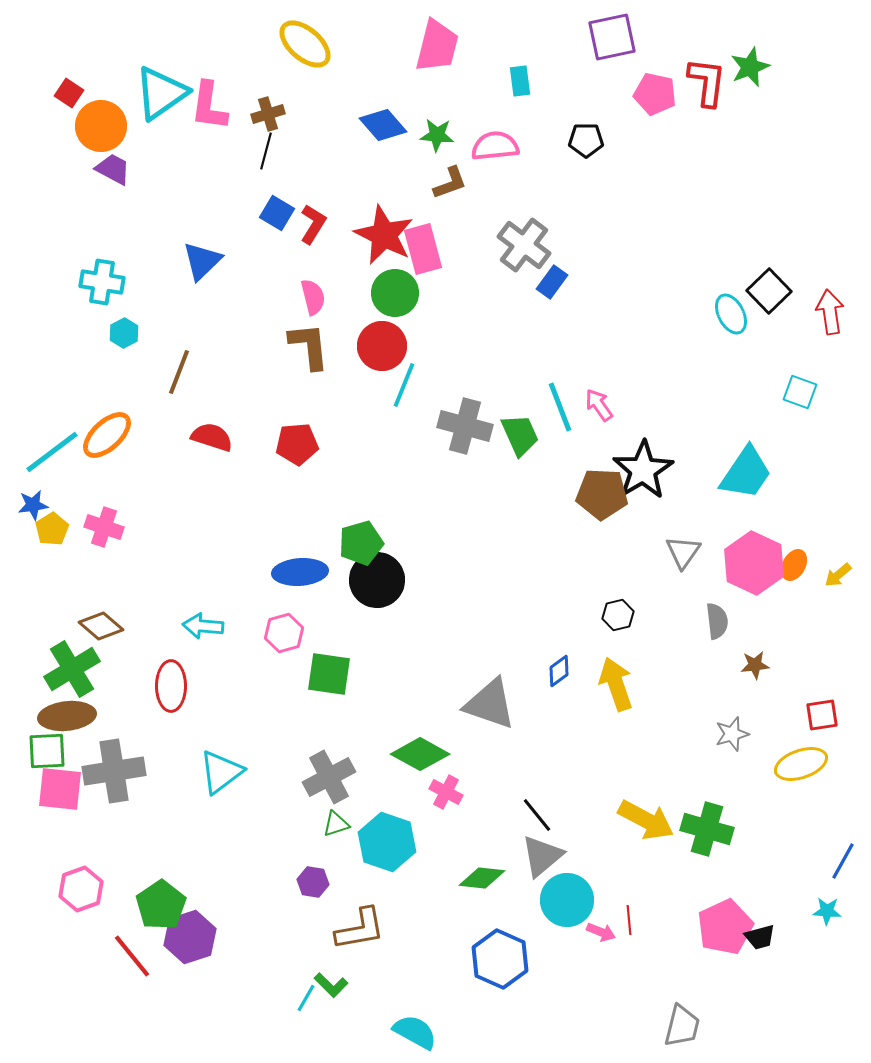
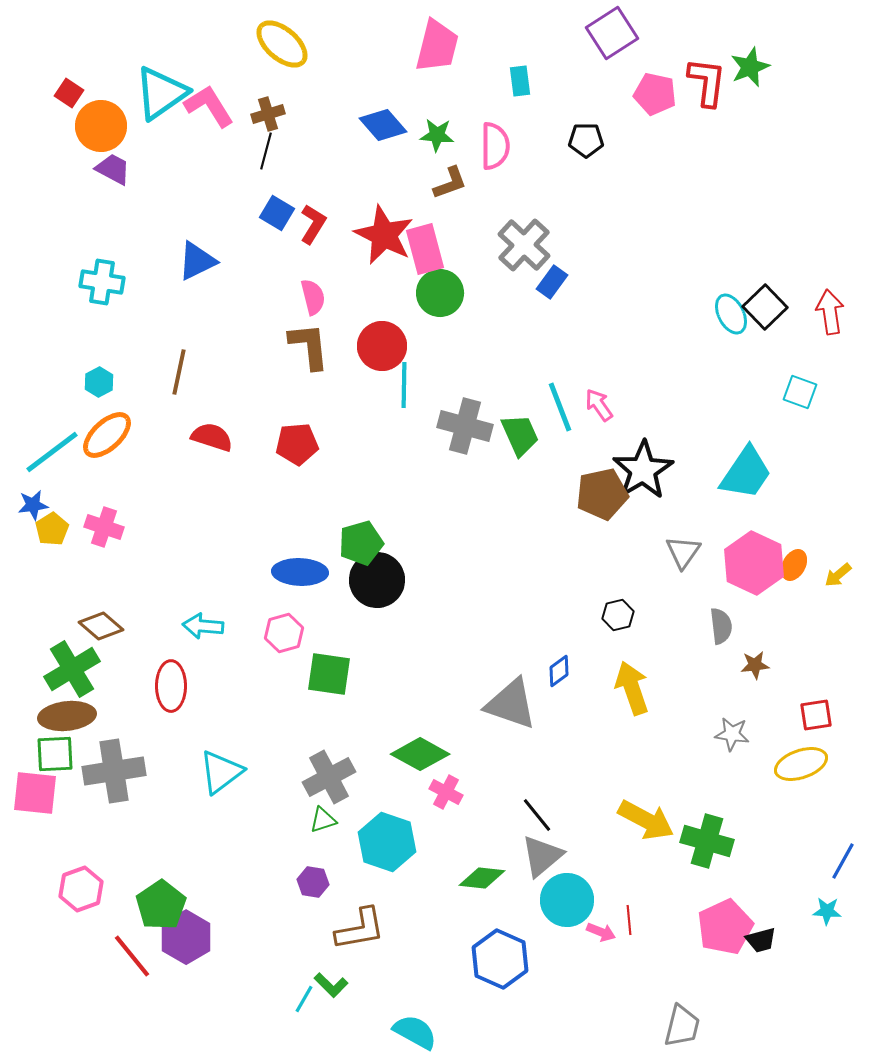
purple square at (612, 37): moved 4 px up; rotated 21 degrees counterclockwise
yellow ellipse at (305, 44): moved 23 px left
pink L-shape at (209, 106): rotated 140 degrees clockwise
pink semicircle at (495, 146): rotated 96 degrees clockwise
gray cross at (524, 245): rotated 6 degrees clockwise
pink rectangle at (423, 249): moved 2 px right
blue triangle at (202, 261): moved 5 px left; rotated 18 degrees clockwise
black square at (769, 291): moved 4 px left, 16 px down
green circle at (395, 293): moved 45 px right
cyan hexagon at (124, 333): moved 25 px left, 49 px down
brown line at (179, 372): rotated 9 degrees counterclockwise
cyan line at (404, 385): rotated 21 degrees counterclockwise
brown pentagon at (602, 494): rotated 15 degrees counterclockwise
blue ellipse at (300, 572): rotated 6 degrees clockwise
gray semicircle at (717, 621): moved 4 px right, 5 px down
yellow arrow at (616, 684): moved 16 px right, 4 px down
gray triangle at (490, 704): moved 21 px right
red square at (822, 715): moved 6 px left
gray star at (732, 734): rotated 24 degrees clockwise
green square at (47, 751): moved 8 px right, 3 px down
pink square at (60, 789): moved 25 px left, 4 px down
green triangle at (336, 824): moved 13 px left, 4 px up
green cross at (707, 829): moved 12 px down
purple hexagon at (190, 937): moved 4 px left; rotated 12 degrees counterclockwise
black trapezoid at (760, 937): moved 1 px right, 3 px down
cyan line at (306, 998): moved 2 px left, 1 px down
